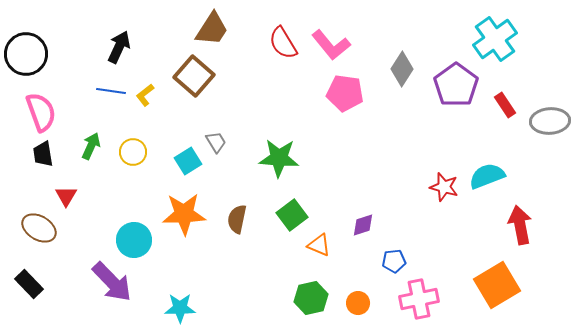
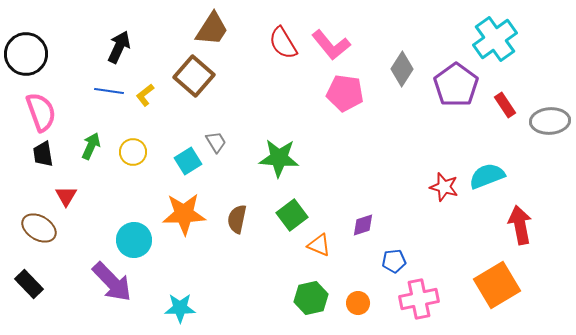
blue line: moved 2 px left
